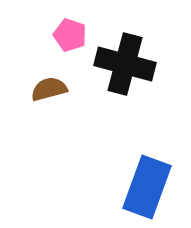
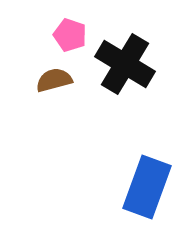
black cross: rotated 16 degrees clockwise
brown semicircle: moved 5 px right, 9 px up
